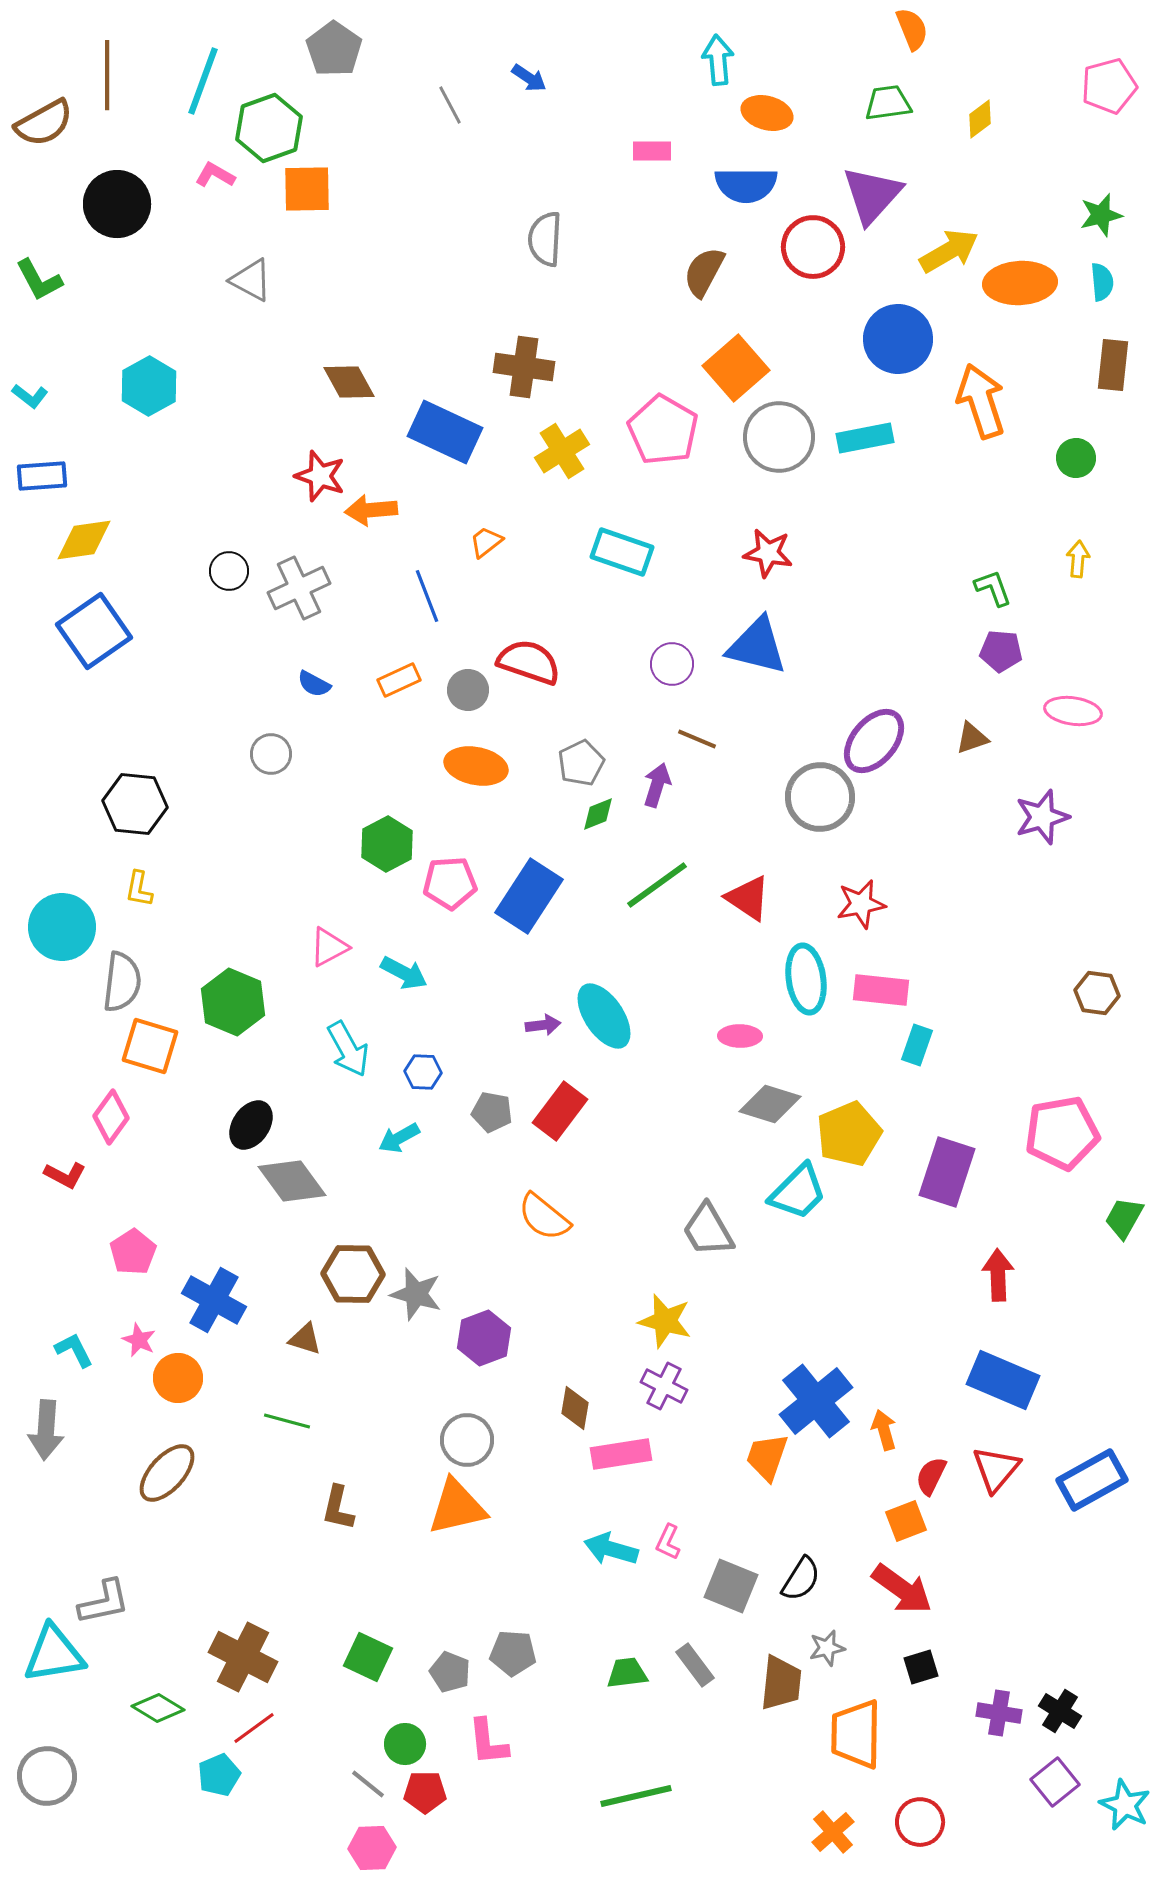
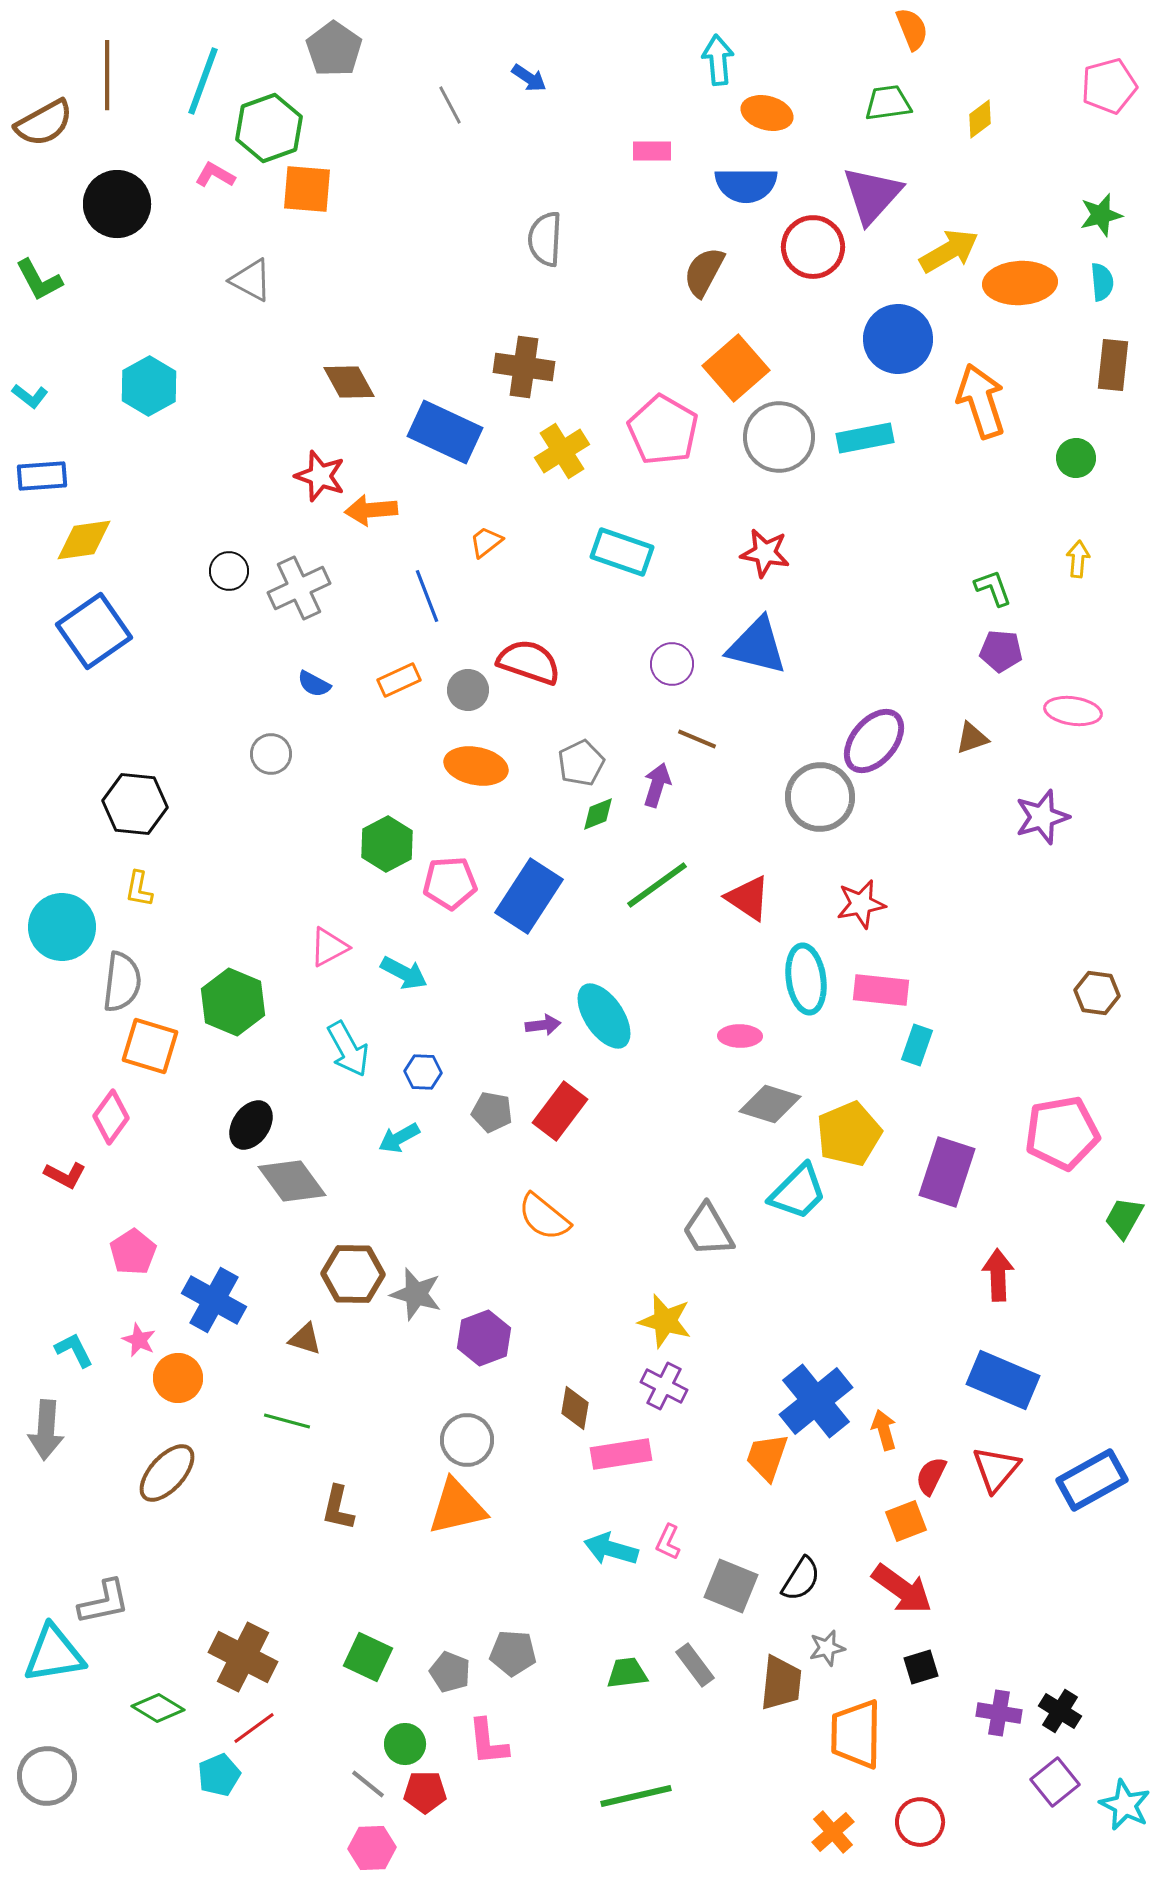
orange square at (307, 189): rotated 6 degrees clockwise
red star at (768, 553): moved 3 px left
